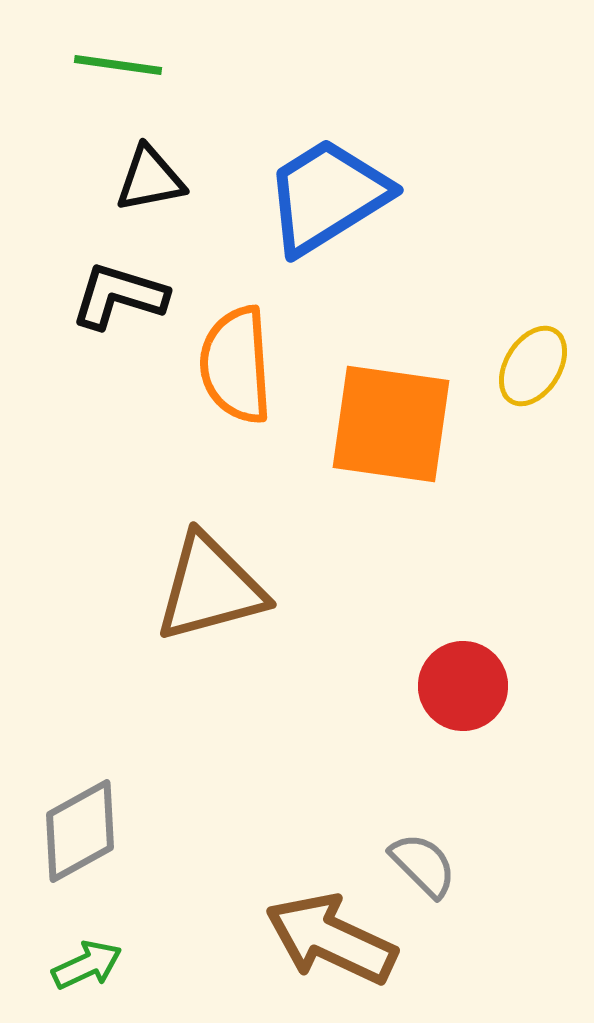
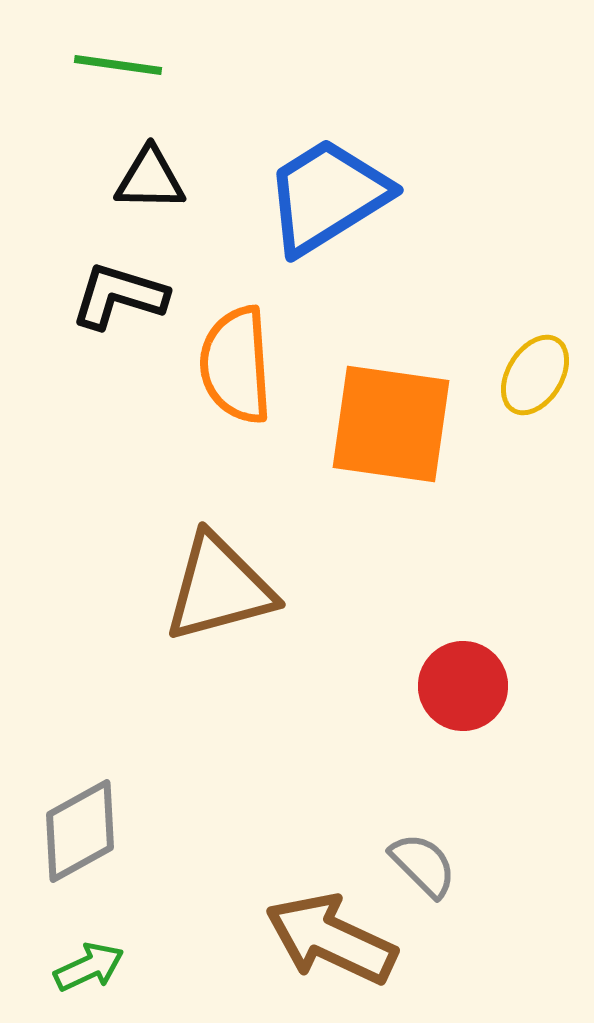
black triangle: rotated 12 degrees clockwise
yellow ellipse: moved 2 px right, 9 px down
brown triangle: moved 9 px right
green arrow: moved 2 px right, 2 px down
